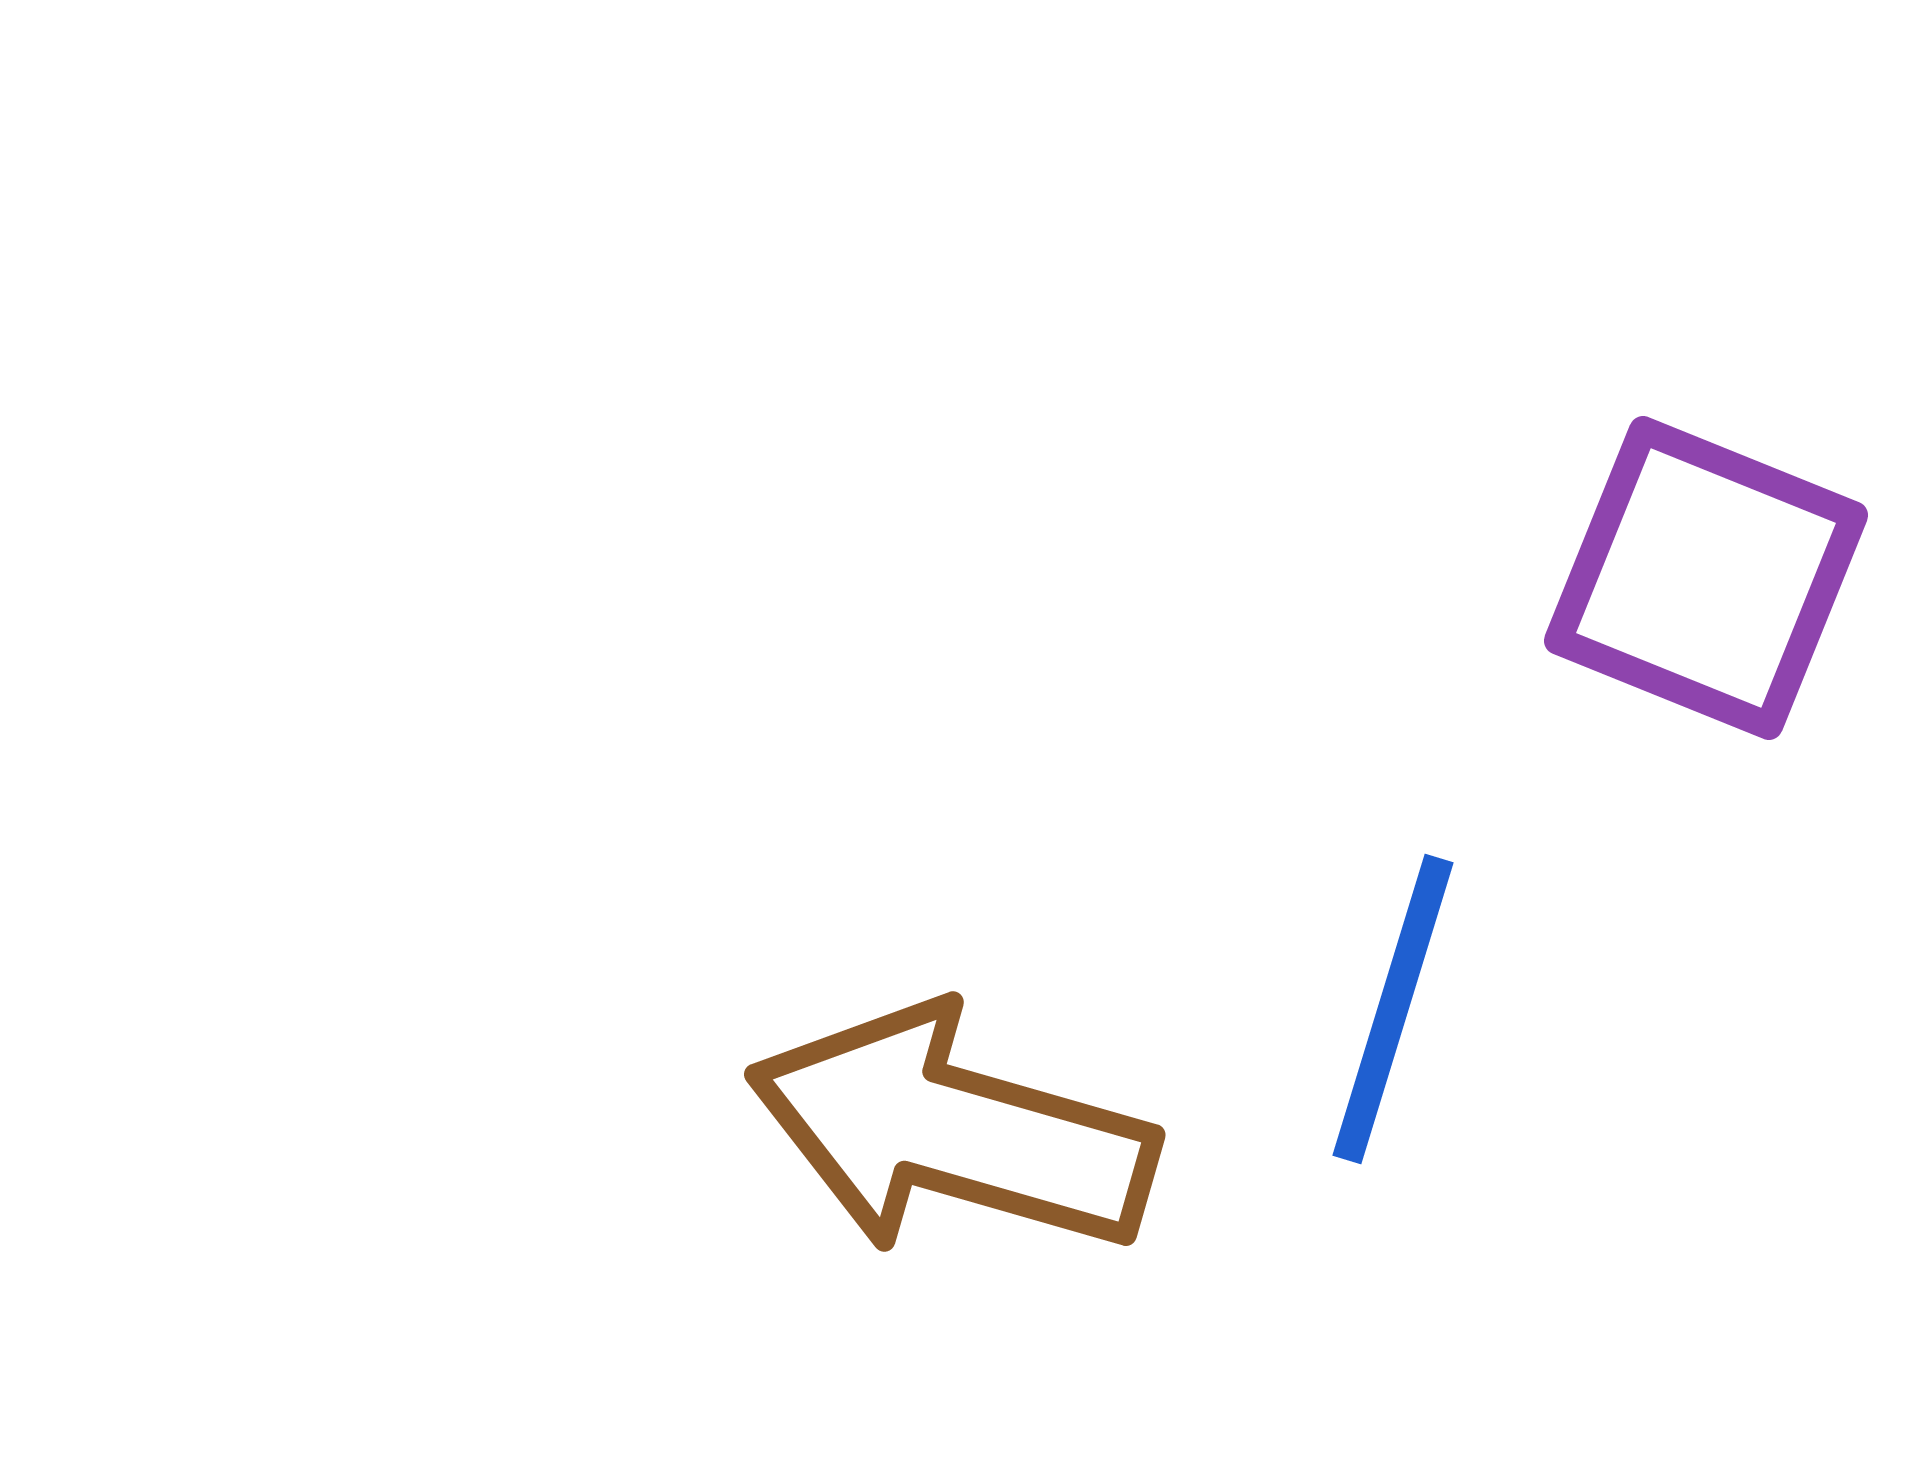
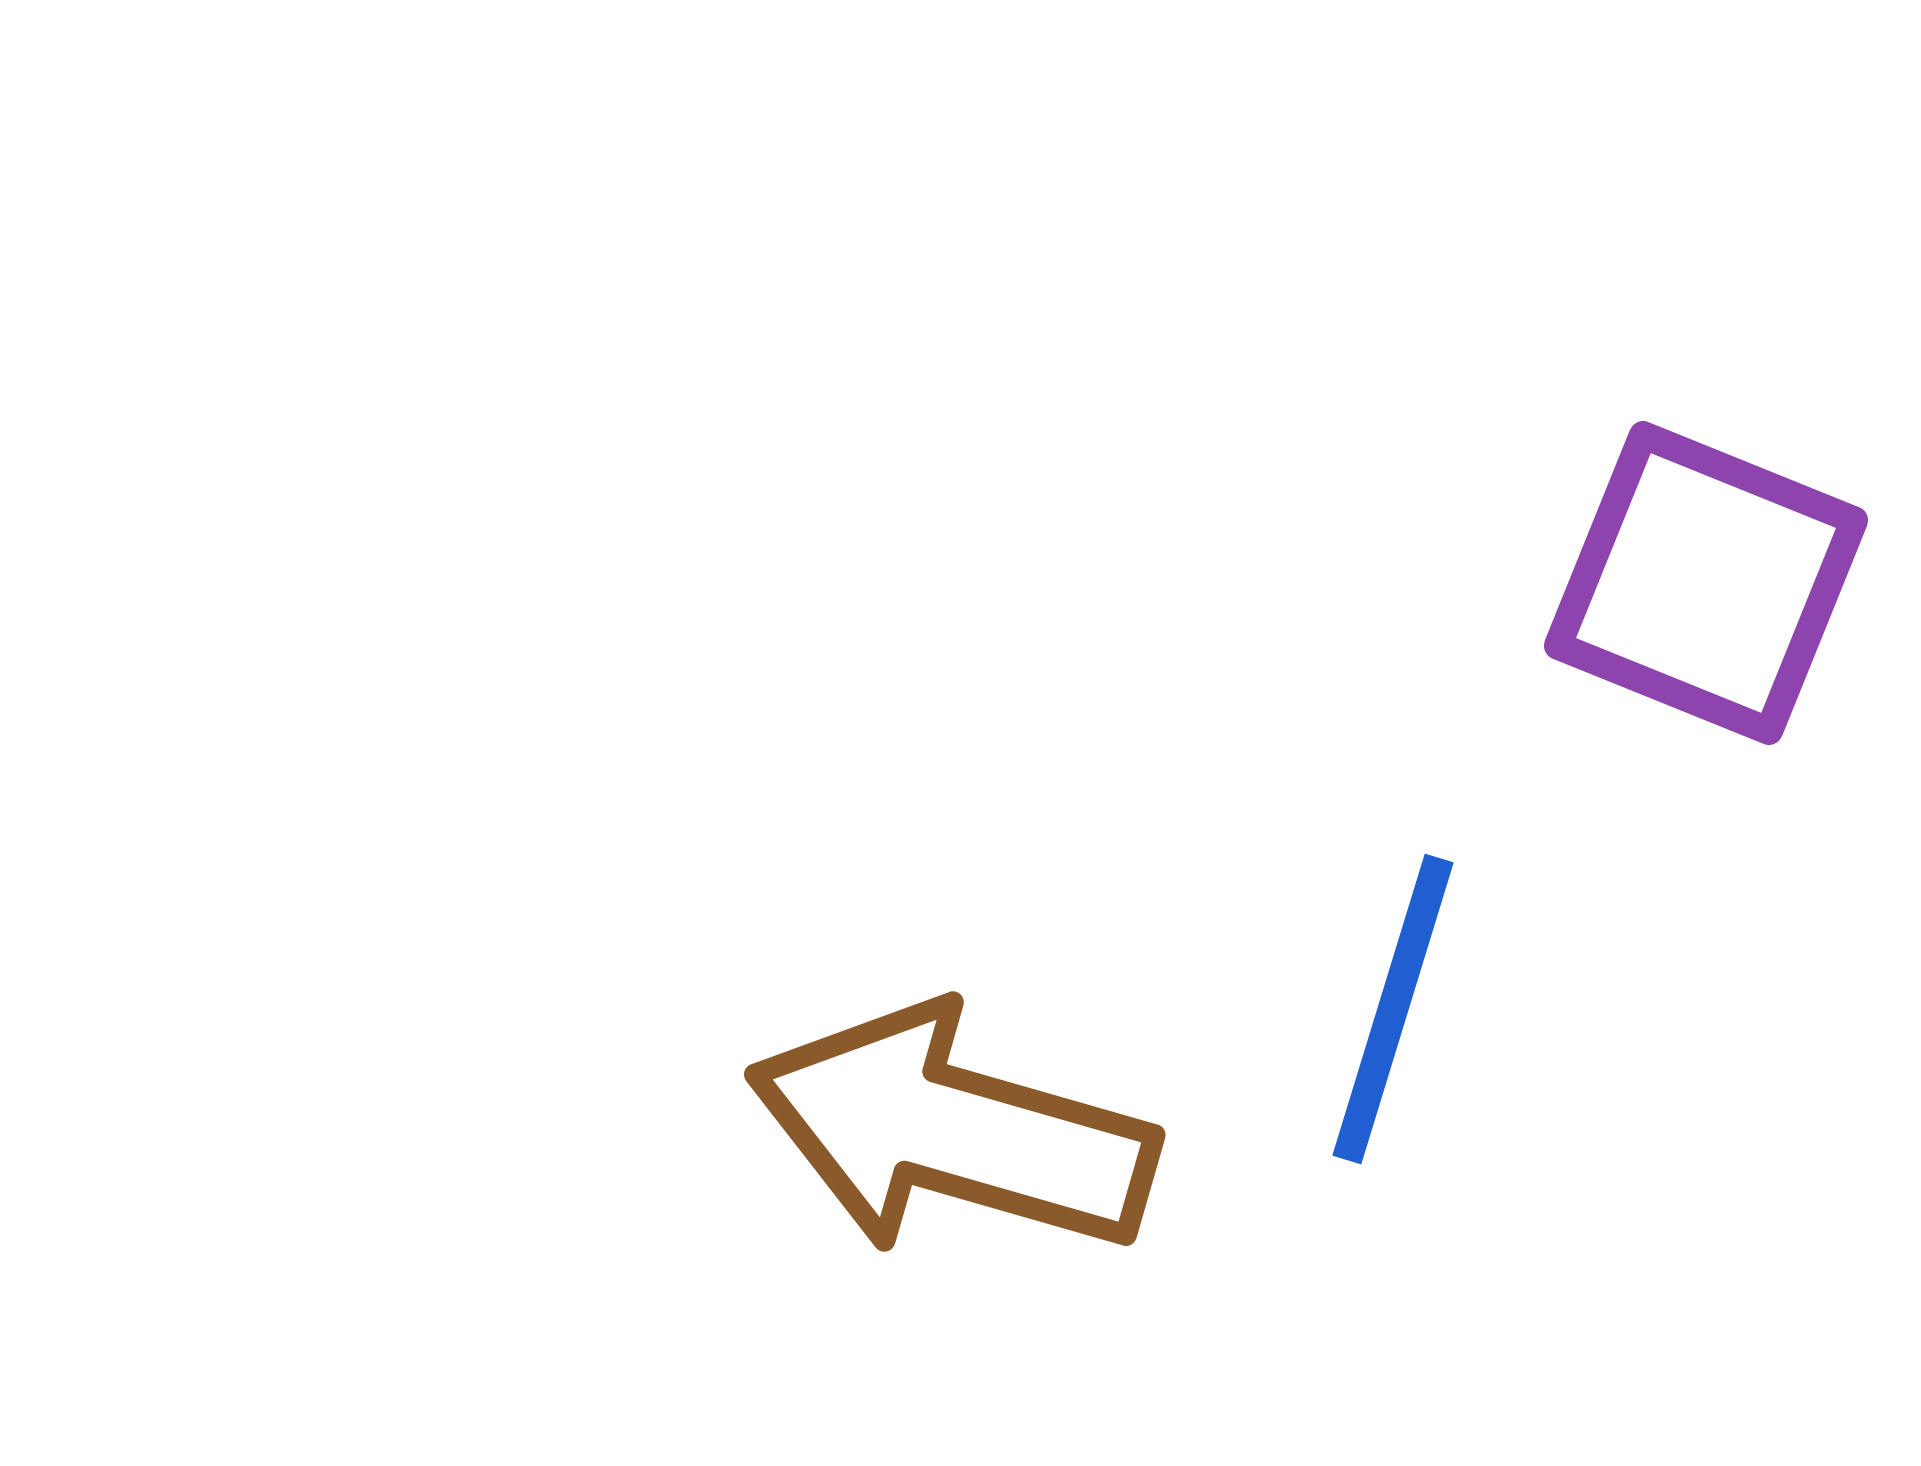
purple square: moved 5 px down
